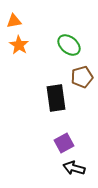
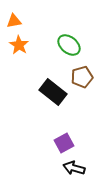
black rectangle: moved 3 px left, 6 px up; rotated 44 degrees counterclockwise
